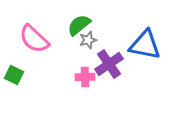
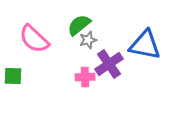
green square: moved 1 px left, 1 px down; rotated 24 degrees counterclockwise
